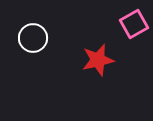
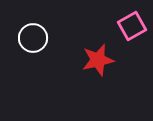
pink square: moved 2 px left, 2 px down
